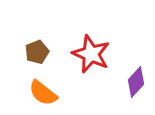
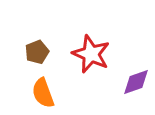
purple diamond: rotated 28 degrees clockwise
orange semicircle: rotated 32 degrees clockwise
